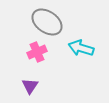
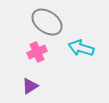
purple triangle: rotated 24 degrees clockwise
